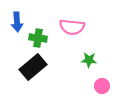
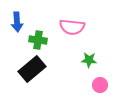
green cross: moved 2 px down
black rectangle: moved 1 px left, 2 px down
pink circle: moved 2 px left, 1 px up
